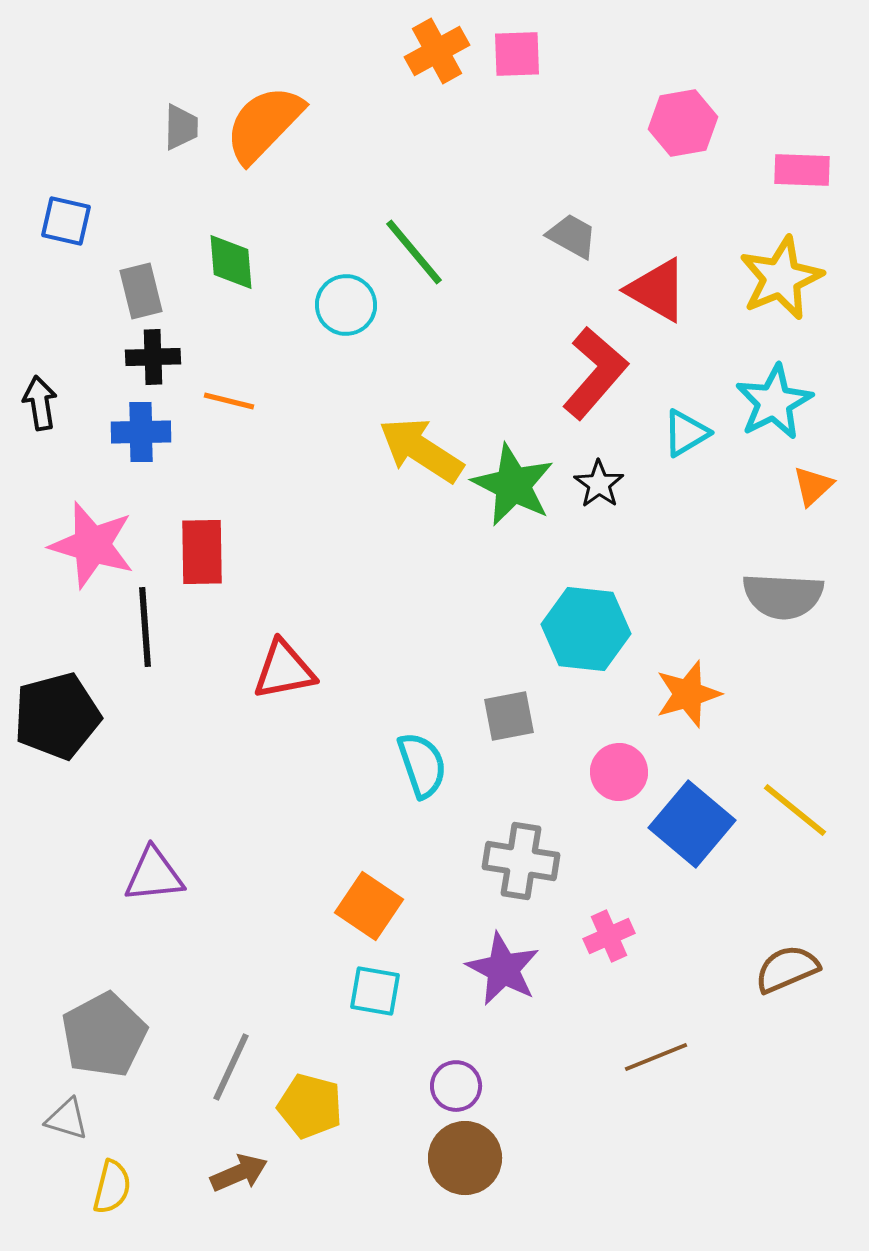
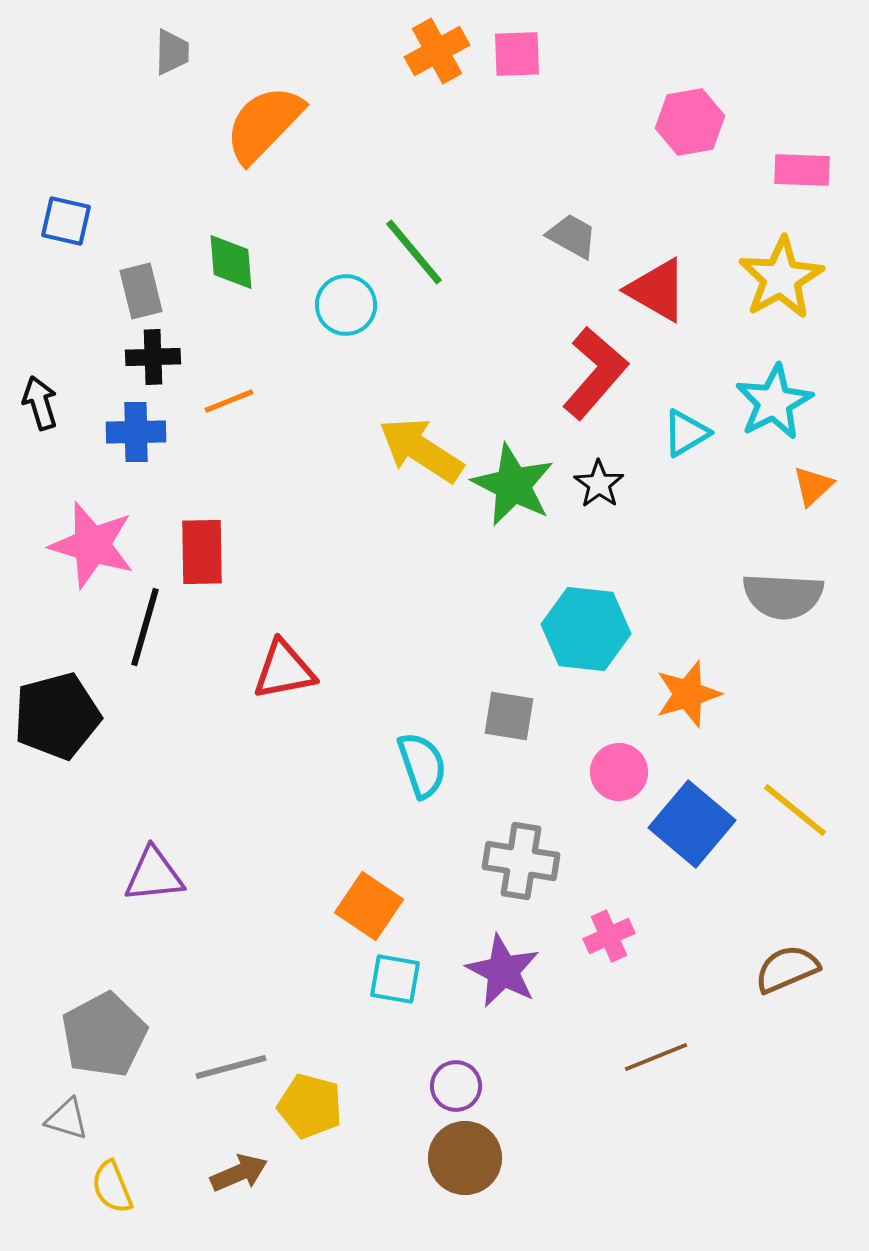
pink hexagon at (683, 123): moved 7 px right, 1 px up
gray trapezoid at (181, 127): moved 9 px left, 75 px up
yellow star at (781, 278): rotated 6 degrees counterclockwise
orange line at (229, 401): rotated 36 degrees counterclockwise
black arrow at (40, 403): rotated 8 degrees counterclockwise
blue cross at (141, 432): moved 5 px left
black line at (145, 627): rotated 20 degrees clockwise
gray square at (509, 716): rotated 20 degrees clockwise
purple star at (503, 969): moved 2 px down
cyan square at (375, 991): moved 20 px right, 12 px up
gray line at (231, 1067): rotated 50 degrees clockwise
yellow semicircle at (112, 1187): rotated 144 degrees clockwise
